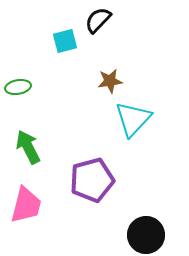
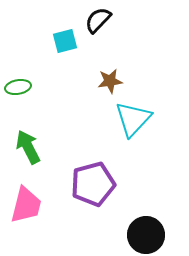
purple pentagon: moved 1 px right, 4 px down
